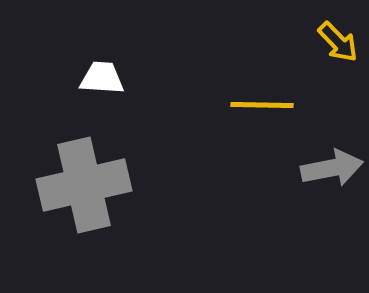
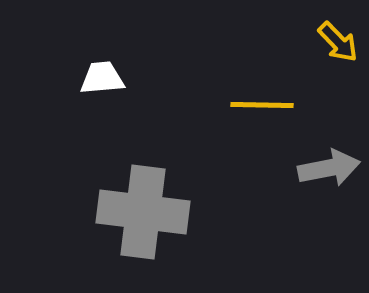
white trapezoid: rotated 9 degrees counterclockwise
gray arrow: moved 3 px left
gray cross: moved 59 px right, 27 px down; rotated 20 degrees clockwise
